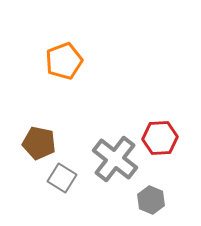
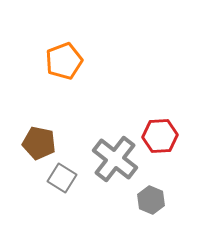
red hexagon: moved 2 px up
